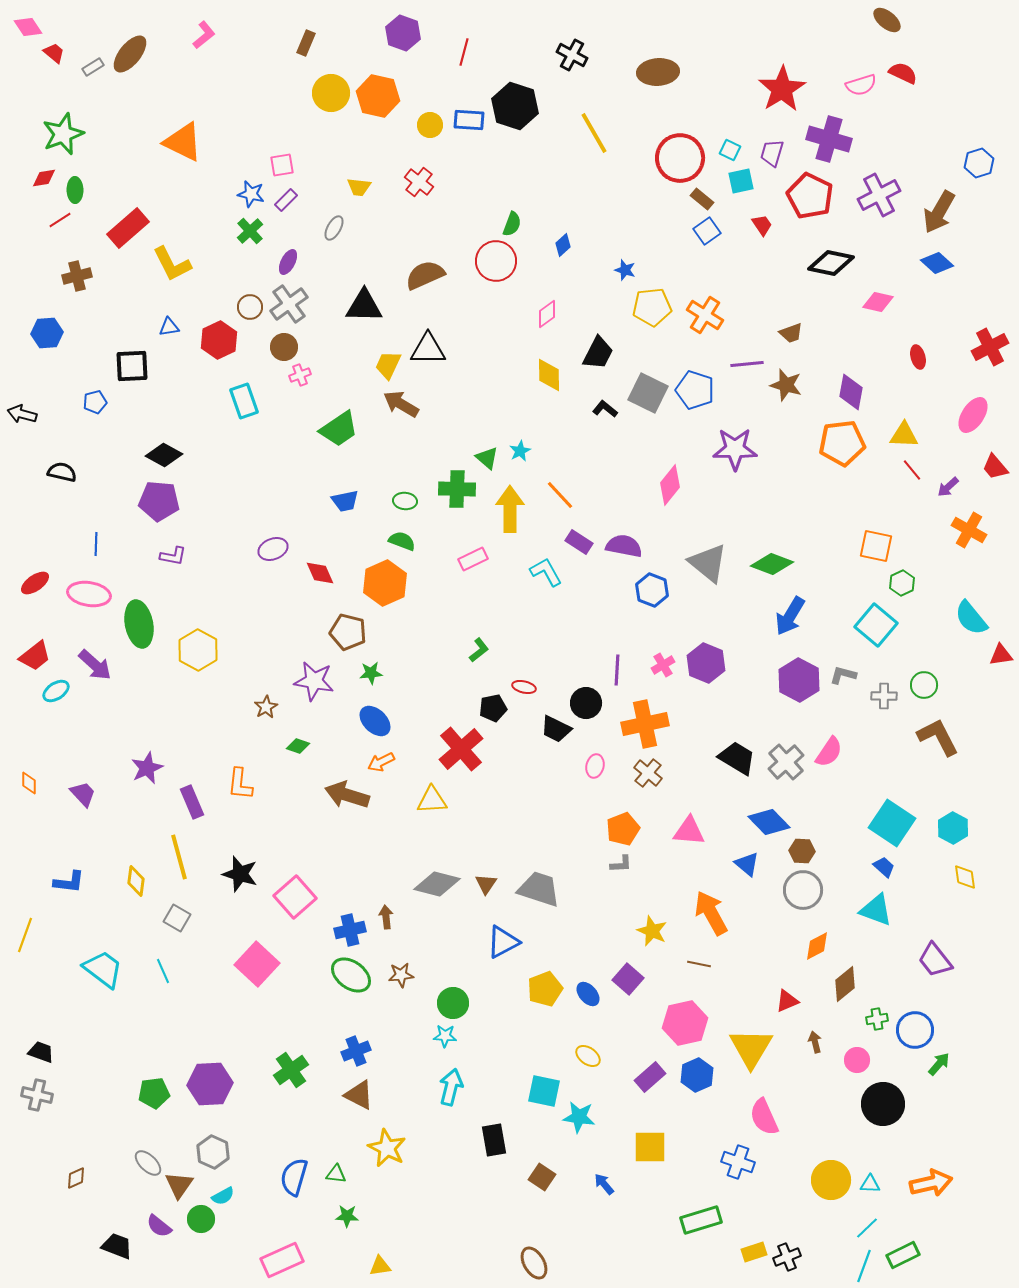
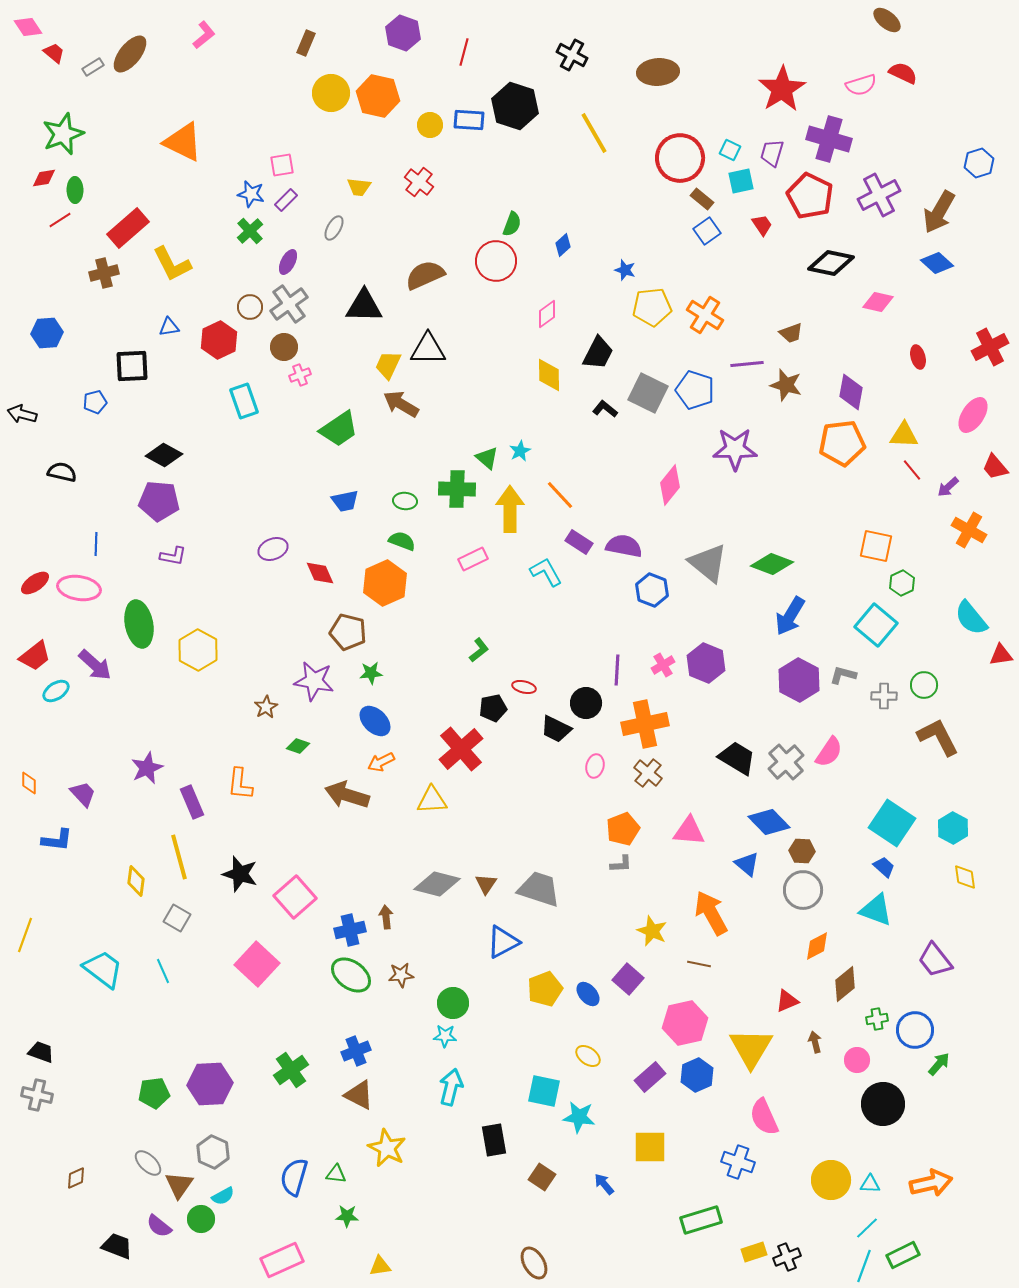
brown cross at (77, 276): moved 27 px right, 3 px up
pink ellipse at (89, 594): moved 10 px left, 6 px up
blue L-shape at (69, 882): moved 12 px left, 42 px up
